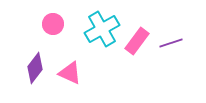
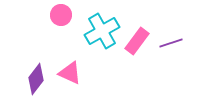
pink circle: moved 8 px right, 9 px up
cyan cross: moved 2 px down
purple diamond: moved 1 px right, 11 px down
